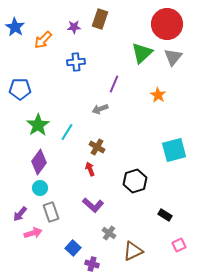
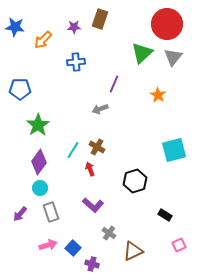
blue star: rotated 24 degrees counterclockwise
cyan line: moved 6 px right, 18 px down
pink arrow: moved 15 px right, 12 px down
